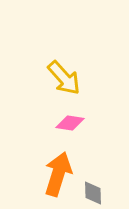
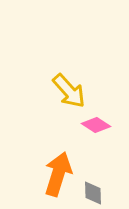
yellow arrow: moved 5 px right, 13 px down
pink diamond: moved 26 px right, 2 px down; rotated 24 degrees clockwise
